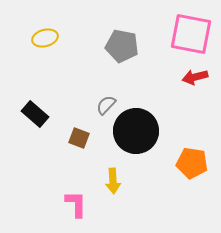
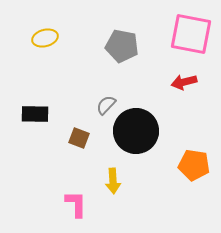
red arrow: moved 11 px left, 5 px down
black rectangle: rotated 40 degrees counterclockwise
orange pentagon: moved 2 px right, 2 px down
